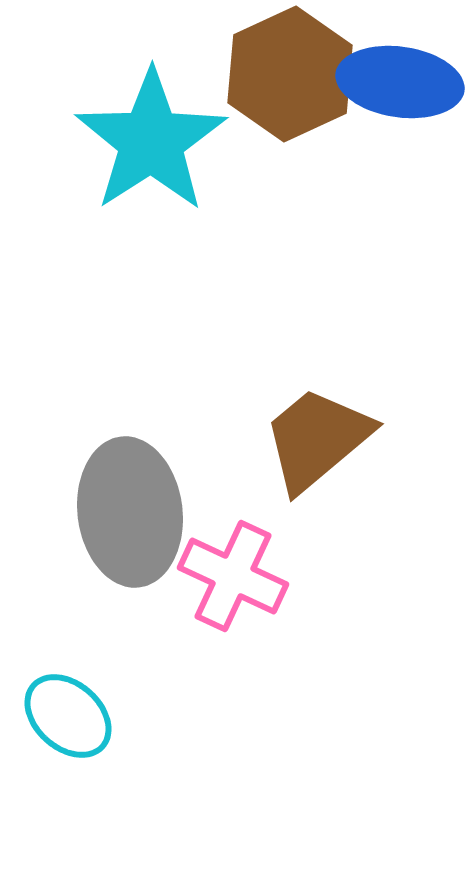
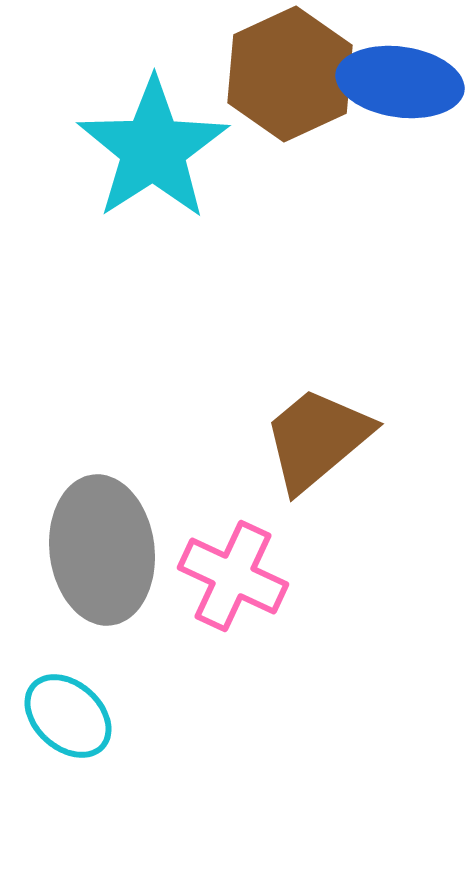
cyan star: moved 2 px right, 8 px down
gray ellipse: moved 28 px left, 38 px down
